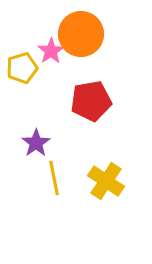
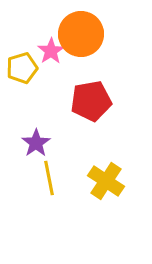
yellow line: moved 5 px left
